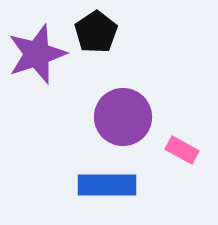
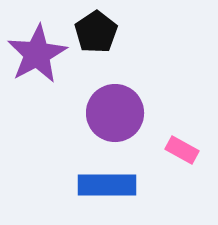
purple star: rotated 10 degrees counterclockwise
purple circle: moved 8 px left, 4 px up
